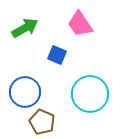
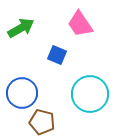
green arrow: moved 4 px left
blue circle: moved 3 px left, 1 px down
brown pentagon: rotated 10 degrees counterclockwise
